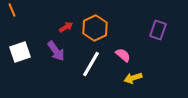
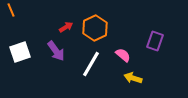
orange line: moved 1 px left
purple rectangle: moved 3 px left, 11 px down
yellow arrow: rotated 36 degrees clockwise
